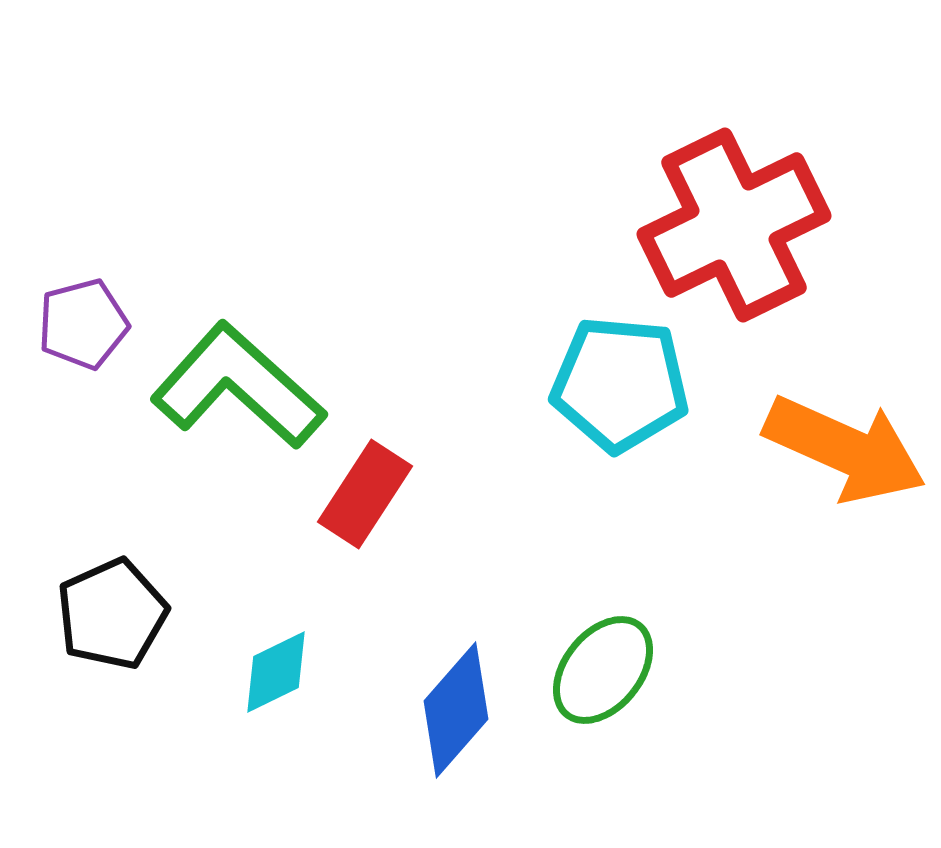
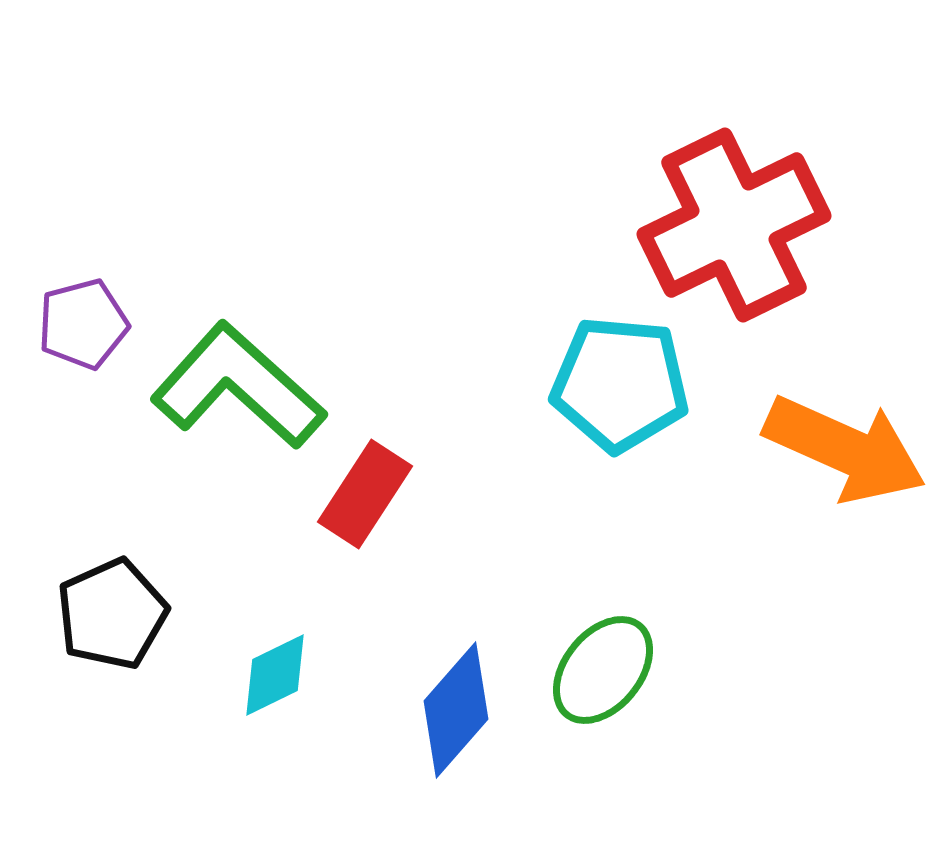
cyan diamond: moved 1 px left, 3 px down
